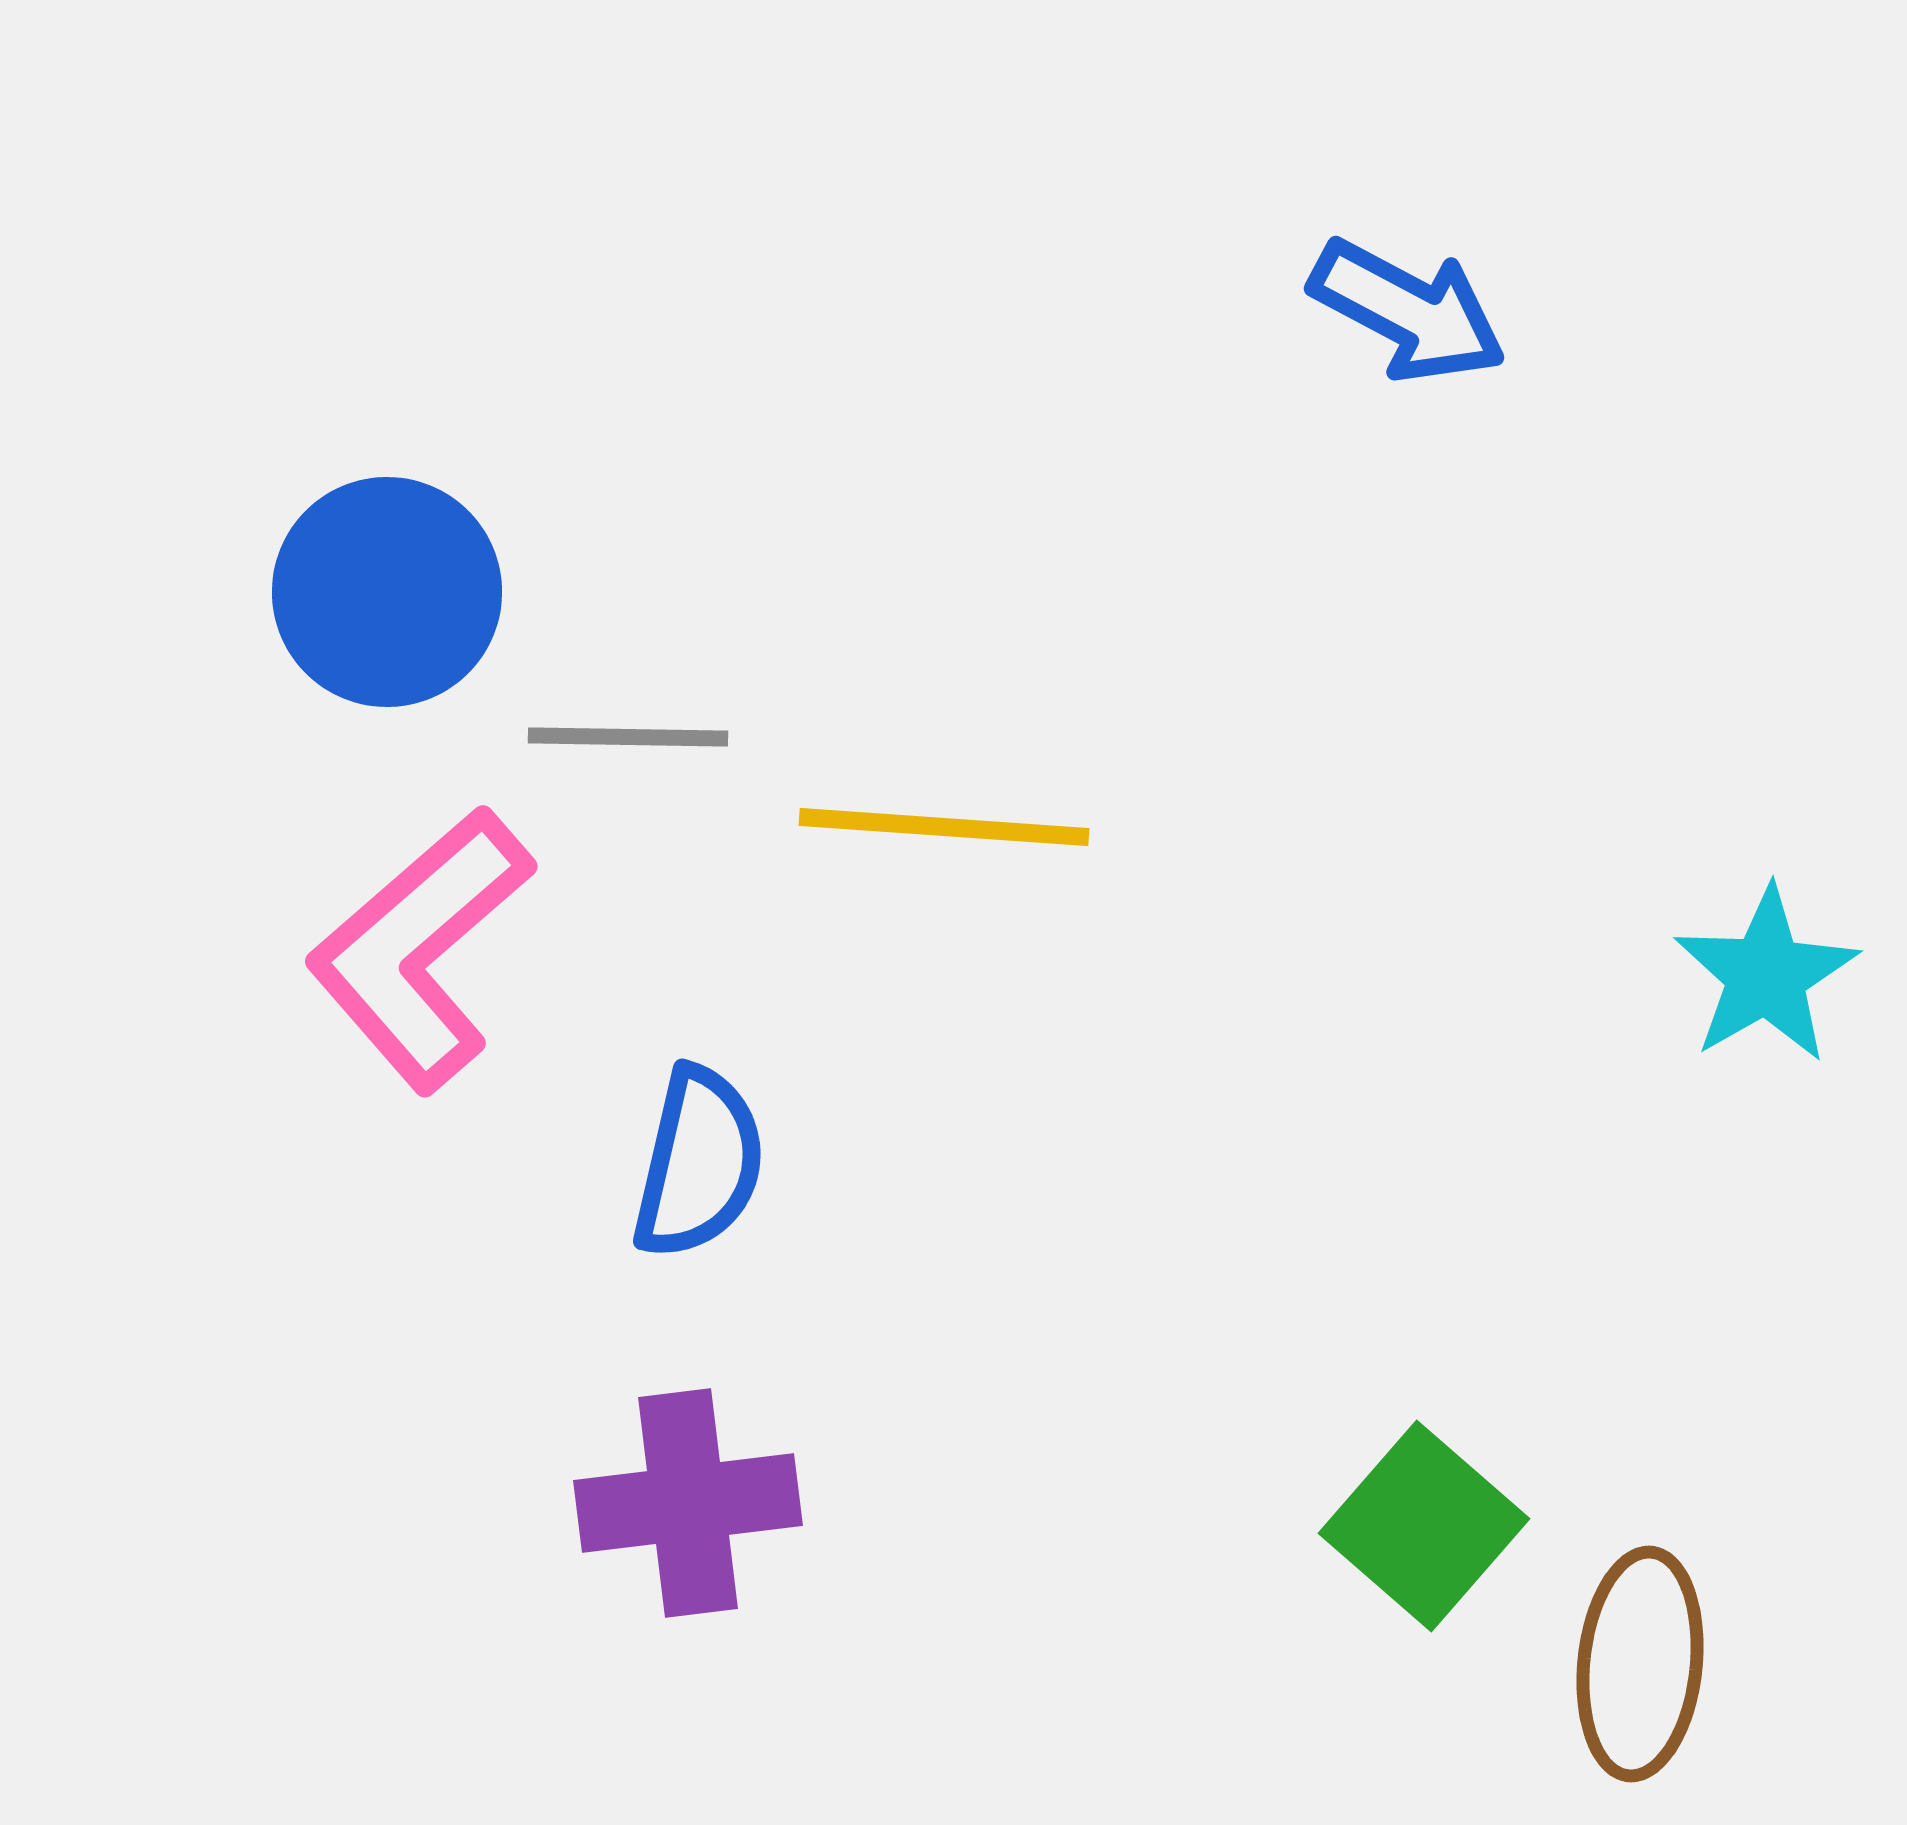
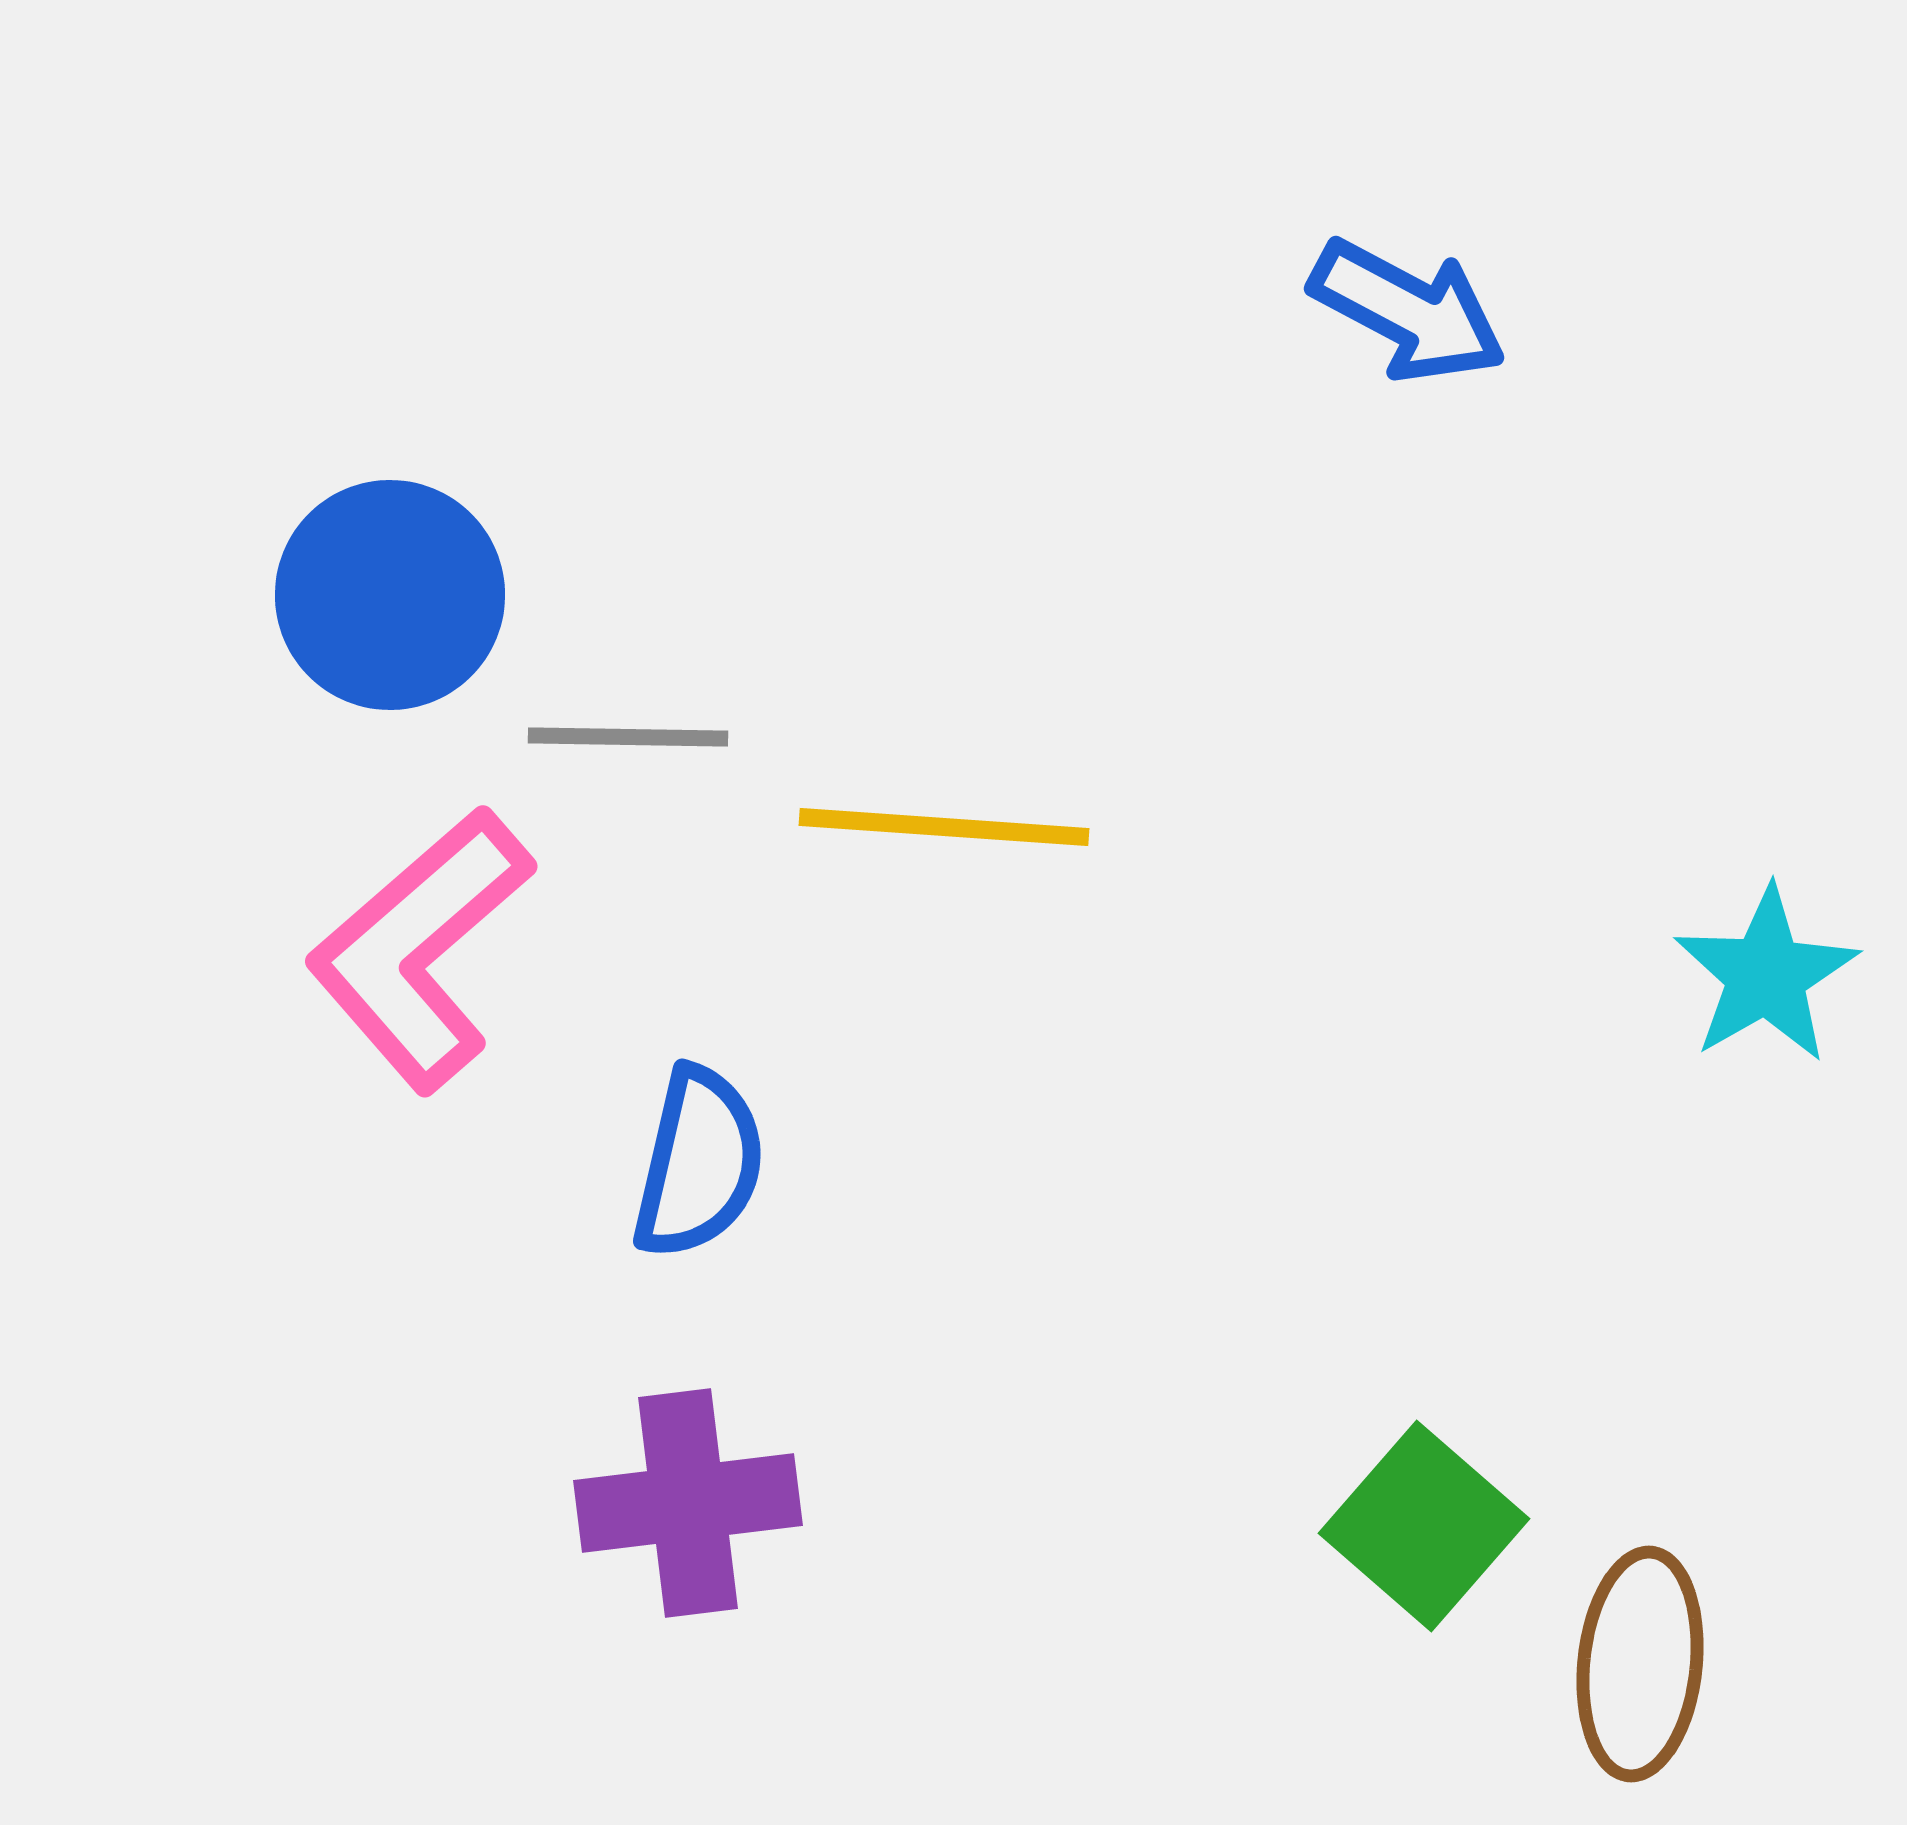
blue circle: moved 3 px right, 3 px down
